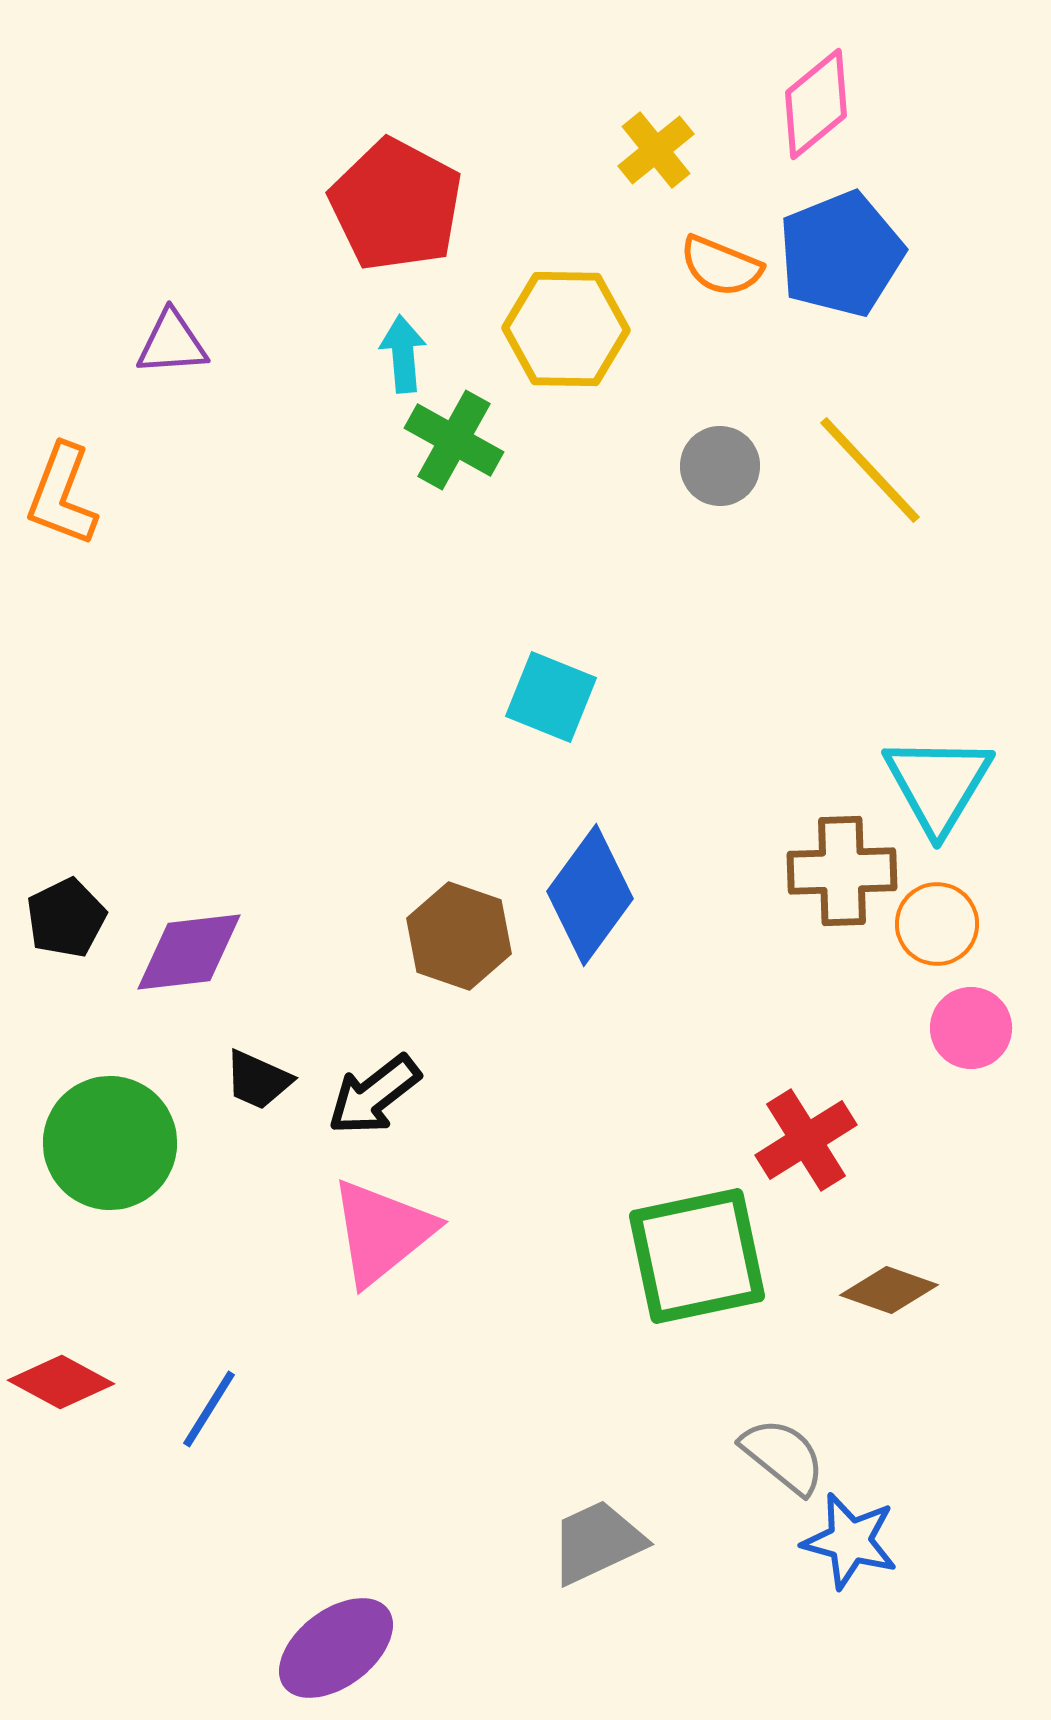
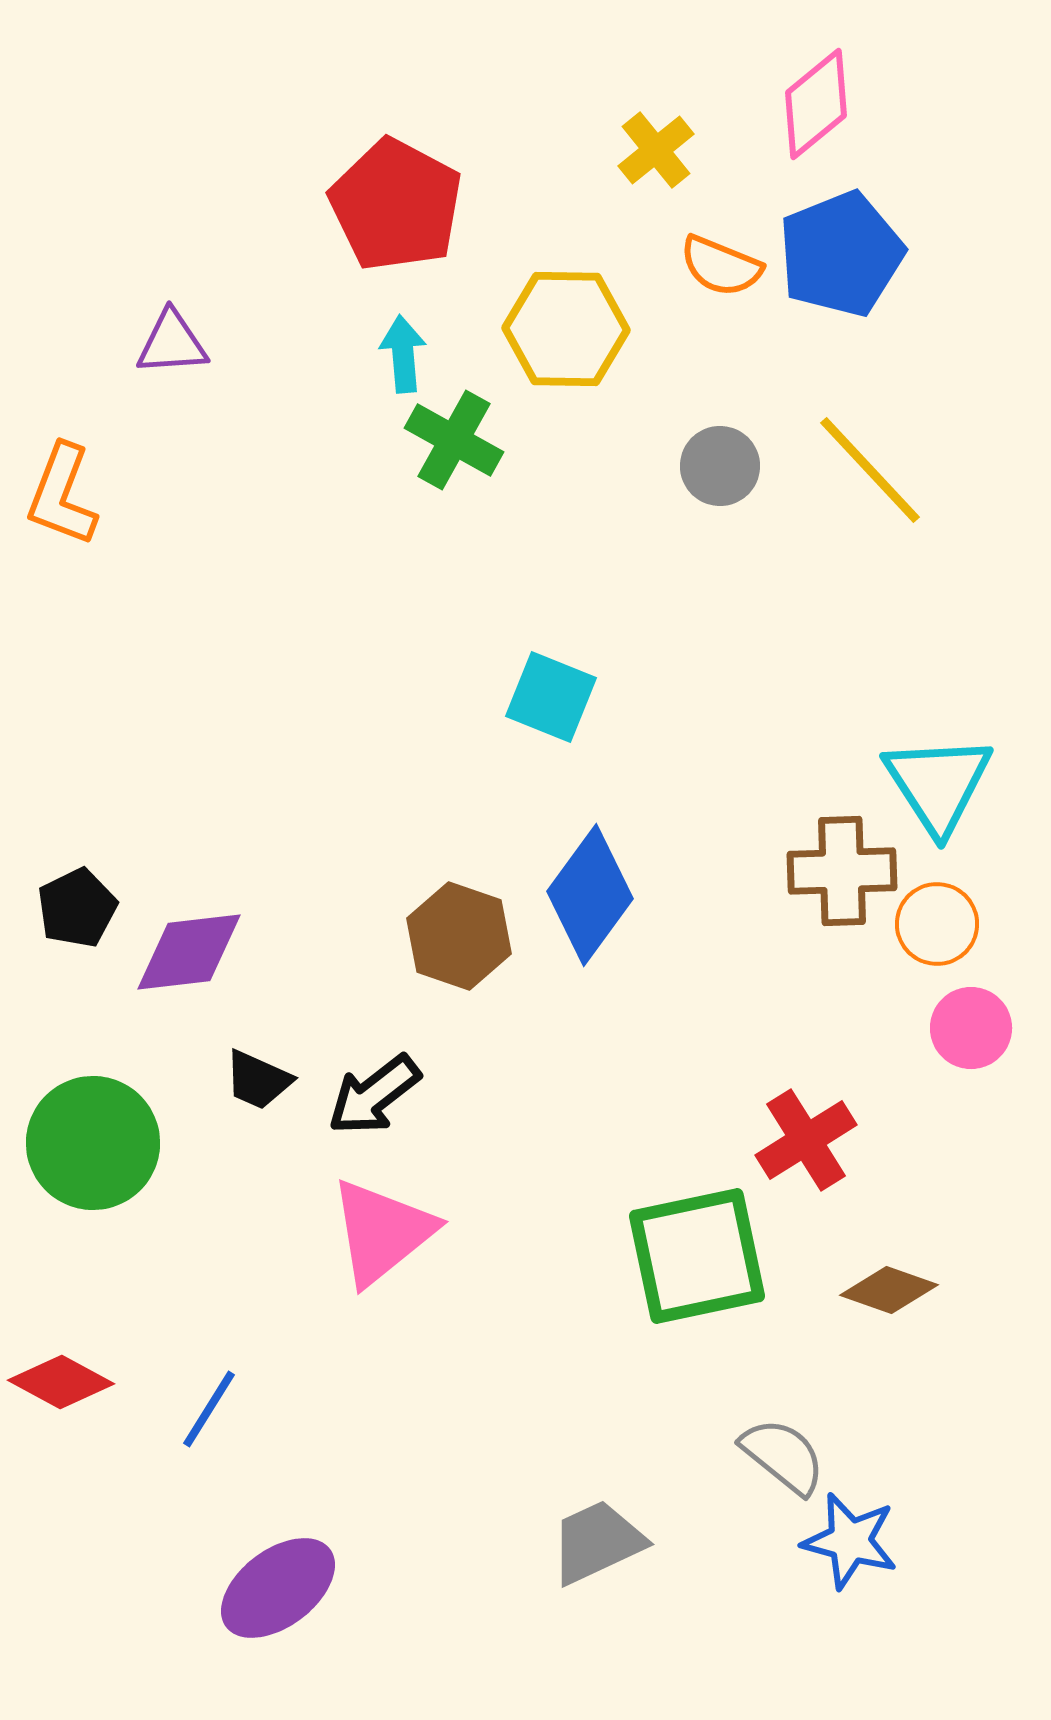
cyan triangle: rotated 4 degrees counterclockwise
black pentagon: moved 11 px right, 10 px up
green circle: moved 17 px left
purple ellipse: moved 58 px left, 60 px up
